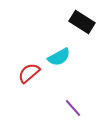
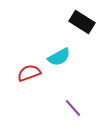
red semicircle: rotated 20 degrees clockwise
